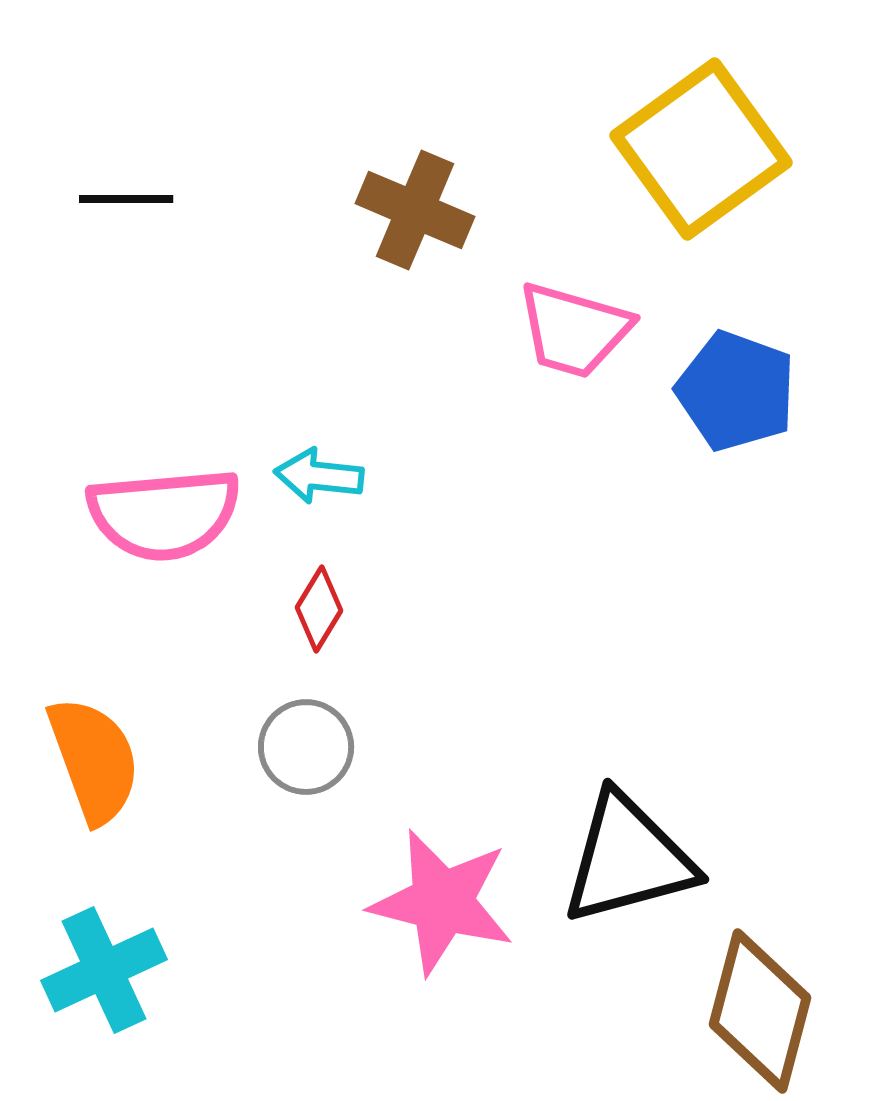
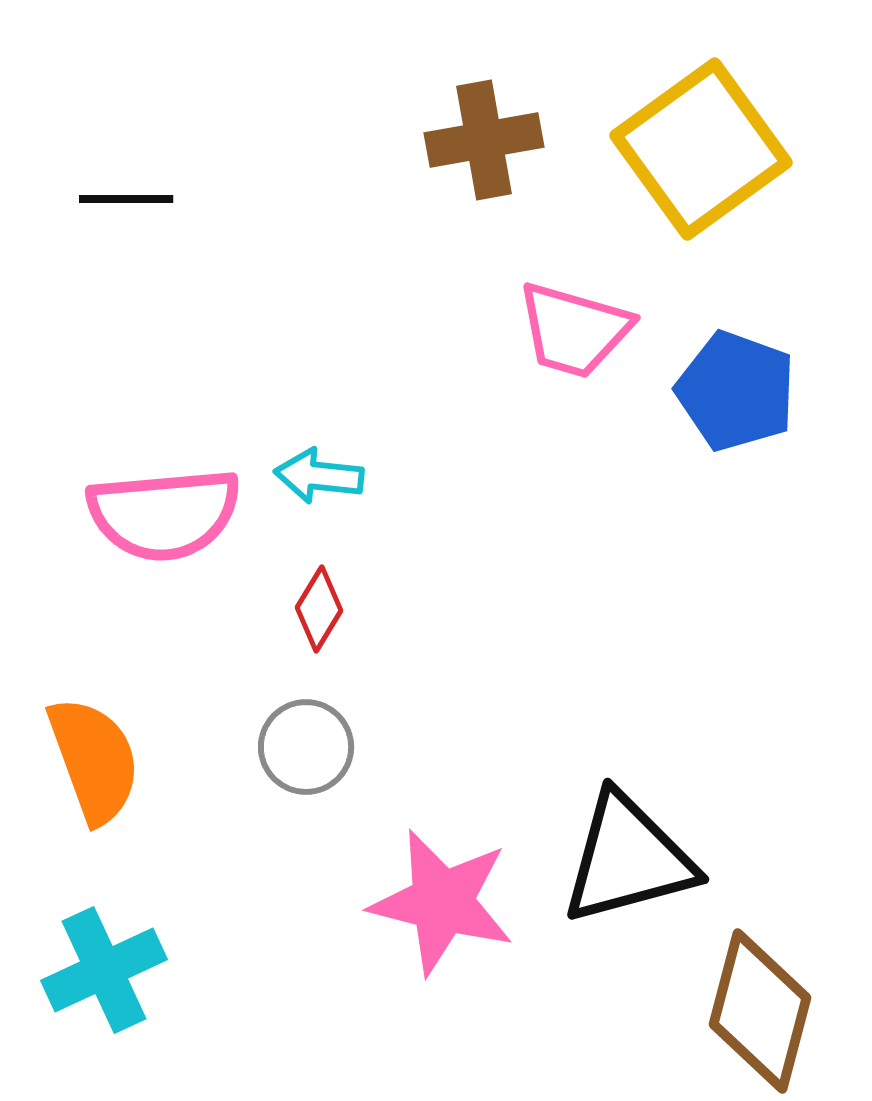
brown cross: moved 69 px right, 70 px up; rotated 33 degrees counterclockwise
